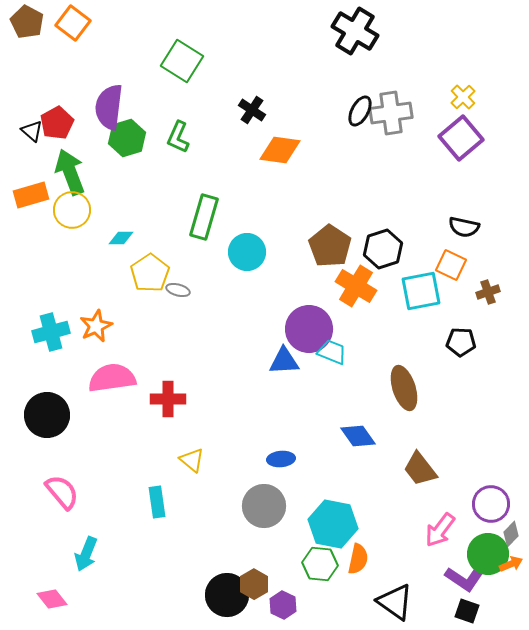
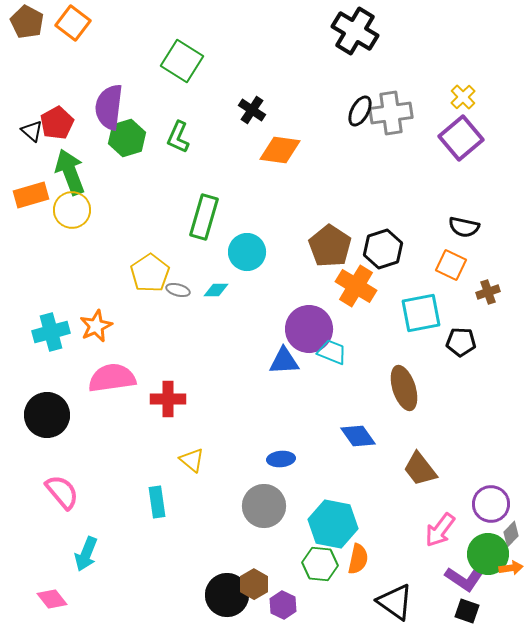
cyan diamond at (121, 238): moved 95 px right, 52 px down
cyan square at (421, 291): moved 22 px down
orange arrow at (511, 564): moved 4 px down; rotated 15 degrees clockwise
